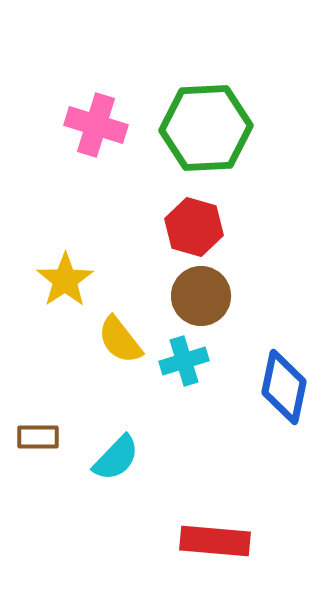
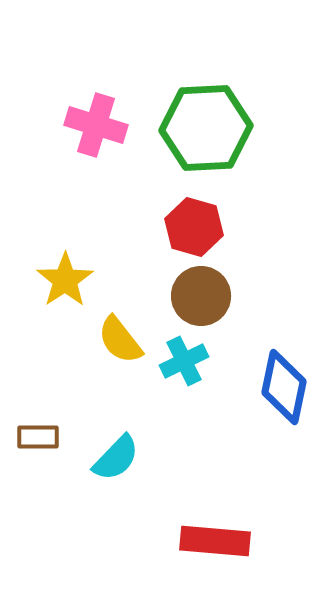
cyan cross: rotated 9 degrees counterclockwise
